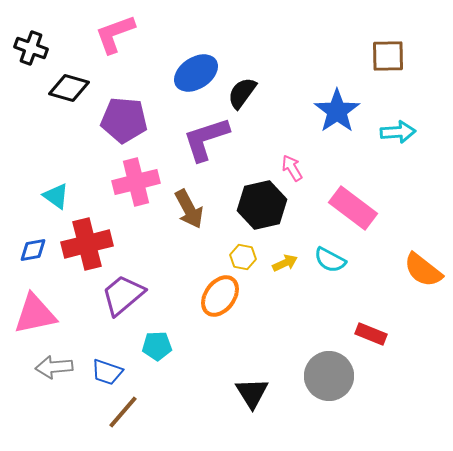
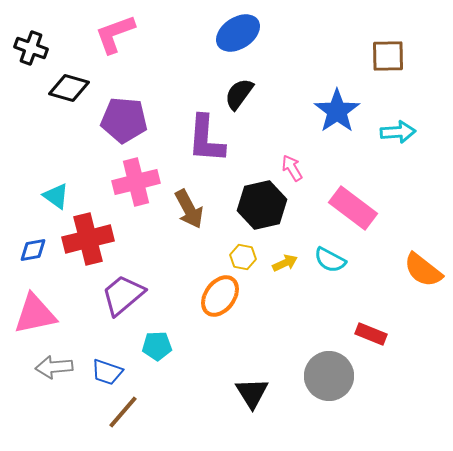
blue ellipse: moved 42 px right, 40 px up
black semicircle: moved 3 px left, 1 px down
purple L-shape: rotated 68 degrees counterclockwise
red cross: moved 1 px right, 5 px up
